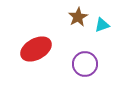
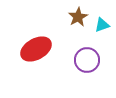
purple circle: moved 2 px right, 4 px up
